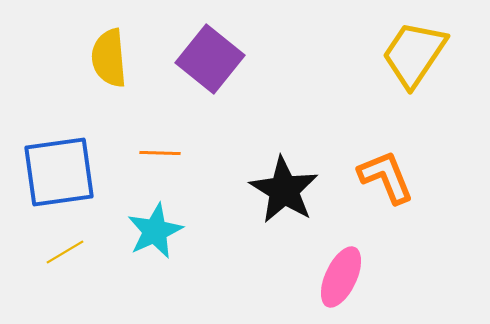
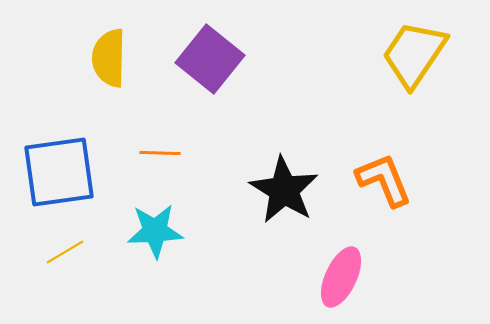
yellow semicircle: rotated 6 degrees clockwise
orange L-shape: moved 2 px left, 3 px down
cyan star: rotated 22 degrees clockwise
